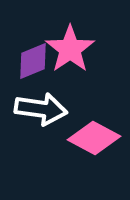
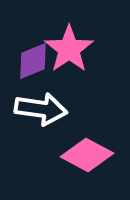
pink star: moved 1 px left
pink diamond: moved 7 px left, 17 px down
